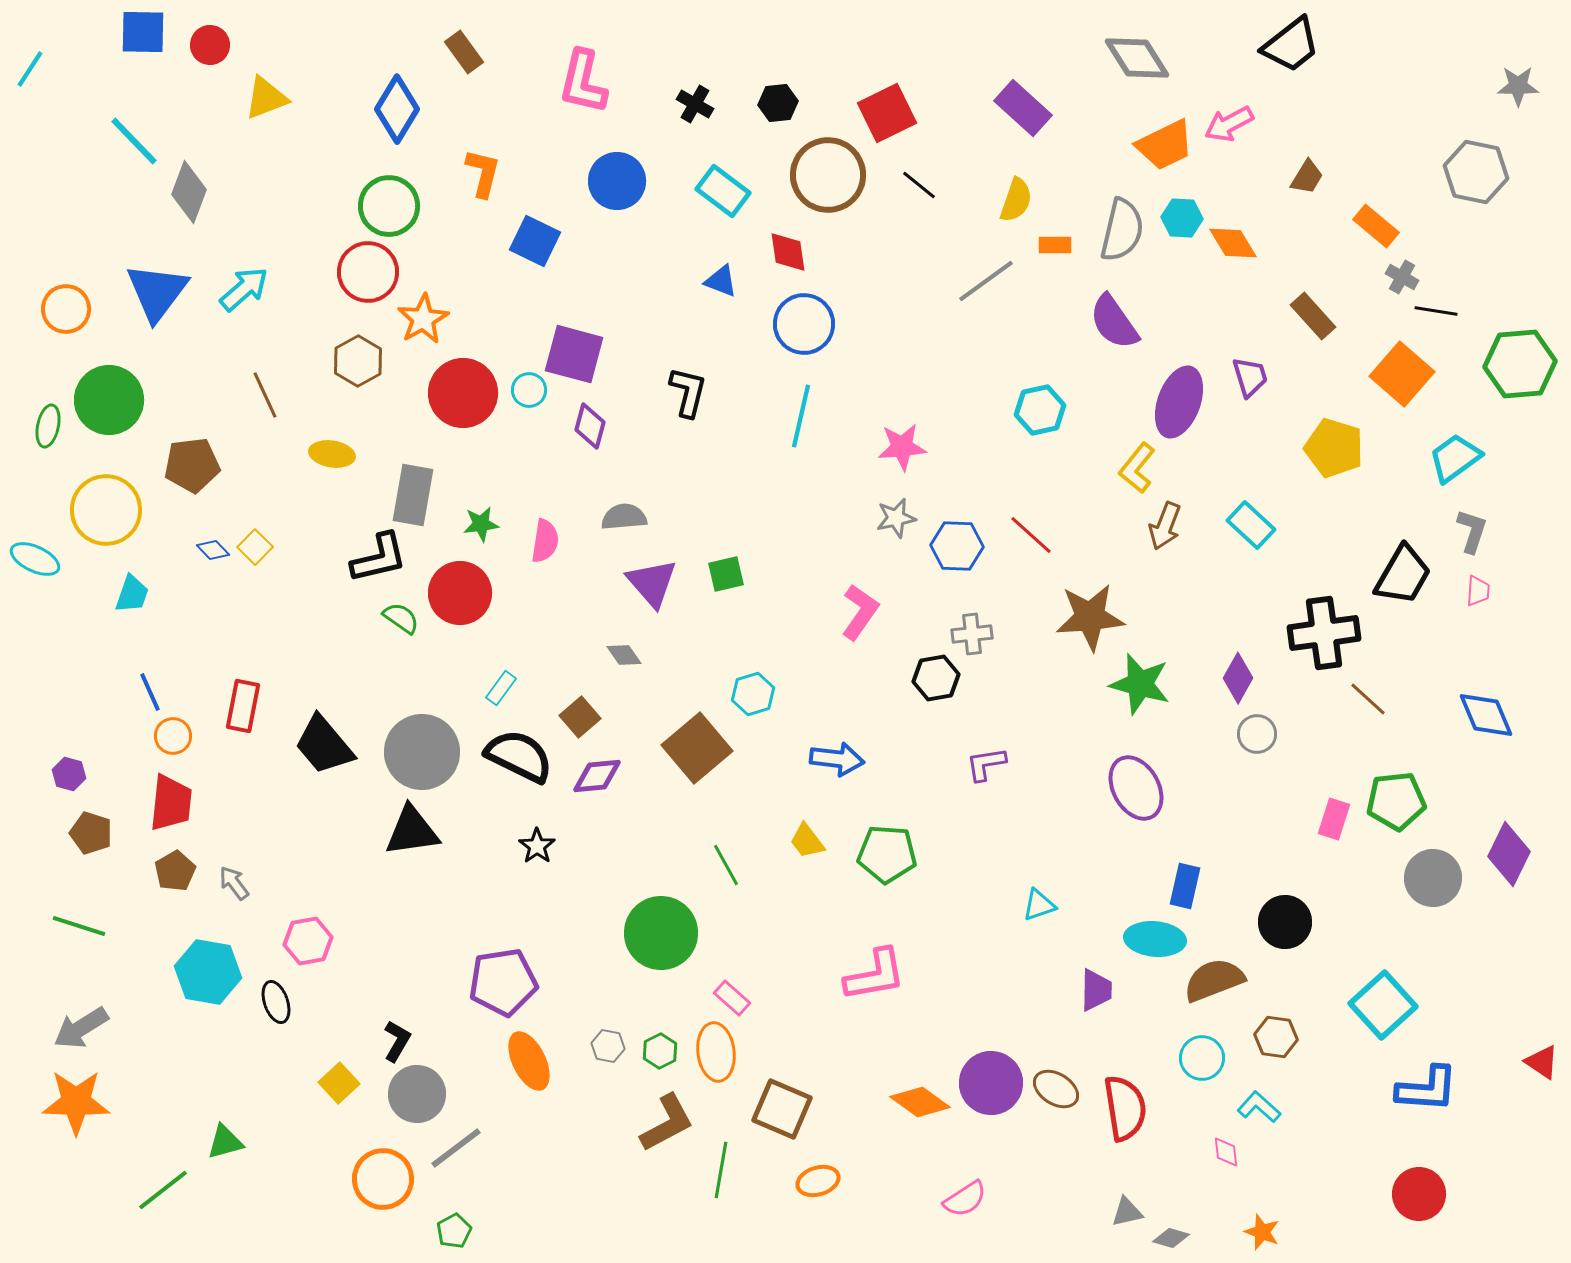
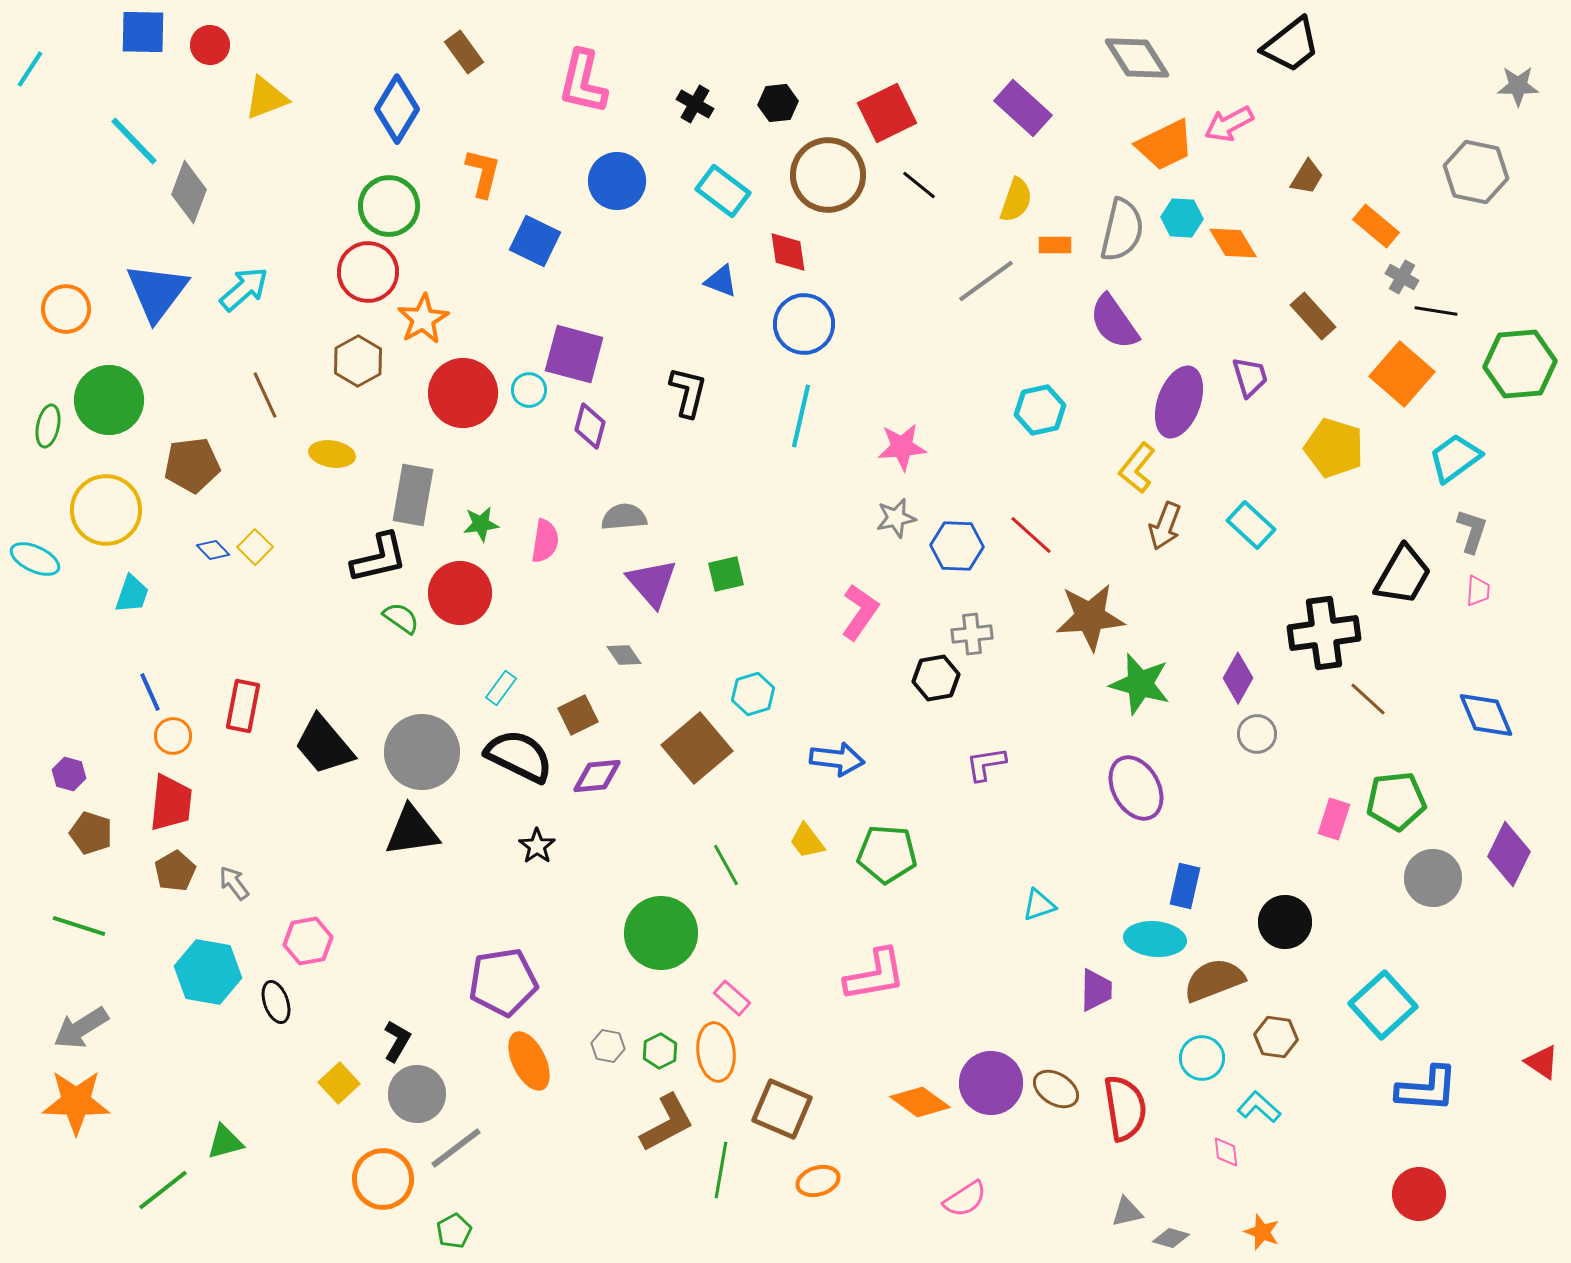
brown square at (580, 717): moved 2 px left, 2 px up; rotated 15 degrees clockwise
